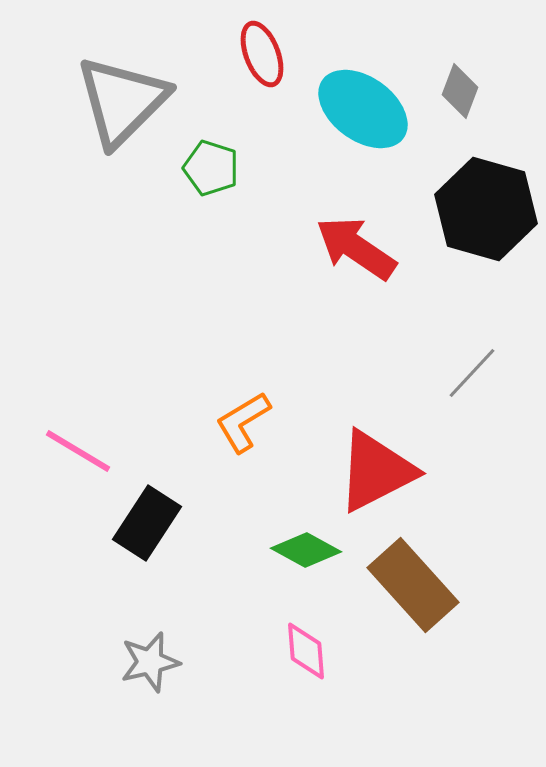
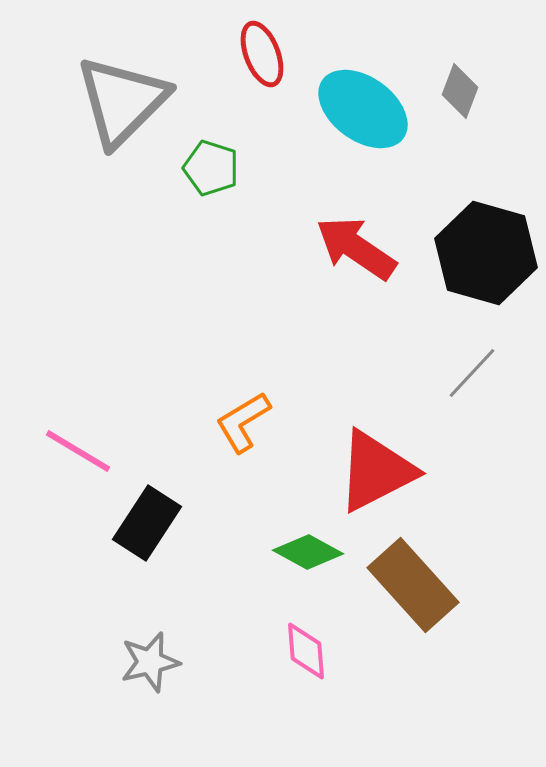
black hexagon: moved 44 px down
green diamond: moved 2 px right, 2 px down
